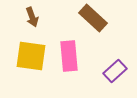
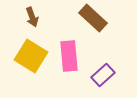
yellow square: rotated 24 degrees clockwise
purple rectangle: moved 12 px left, 4 px down
